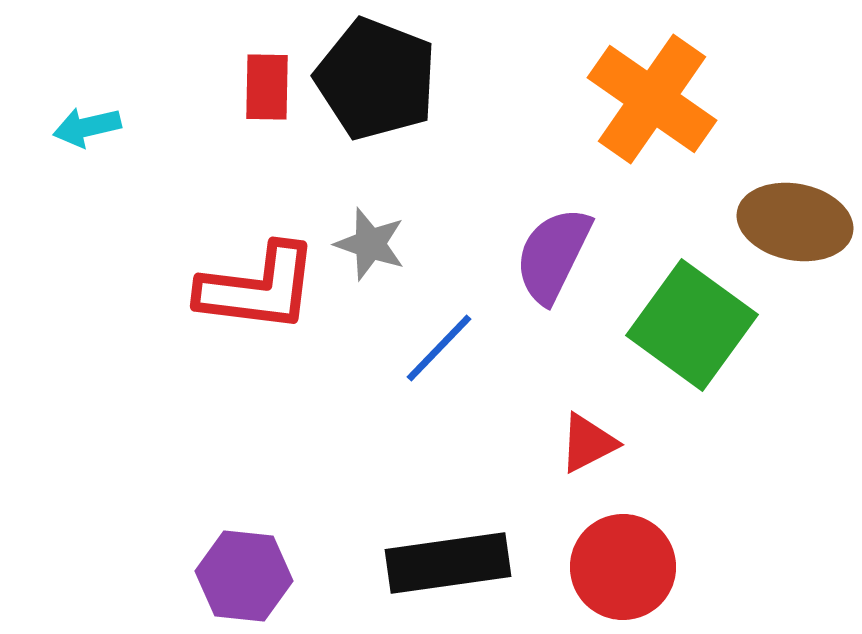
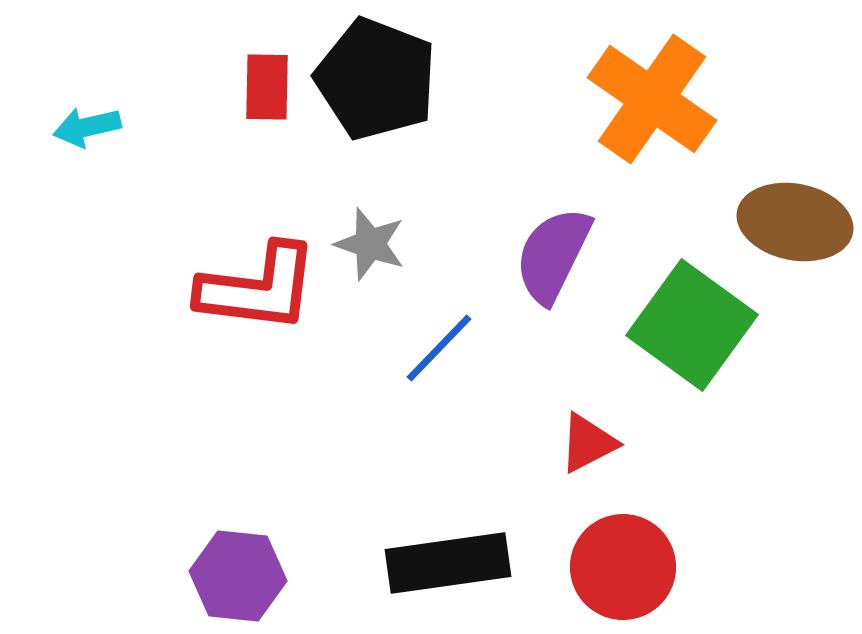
purple hexagon: moved 6 px left
